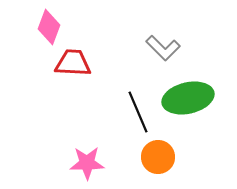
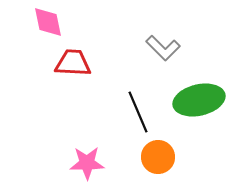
pink diamond: moved 1 px left, 5 px up; rotated 32 degrees counterclockwise
green ellipse: moved 11 px right, 2 px down
